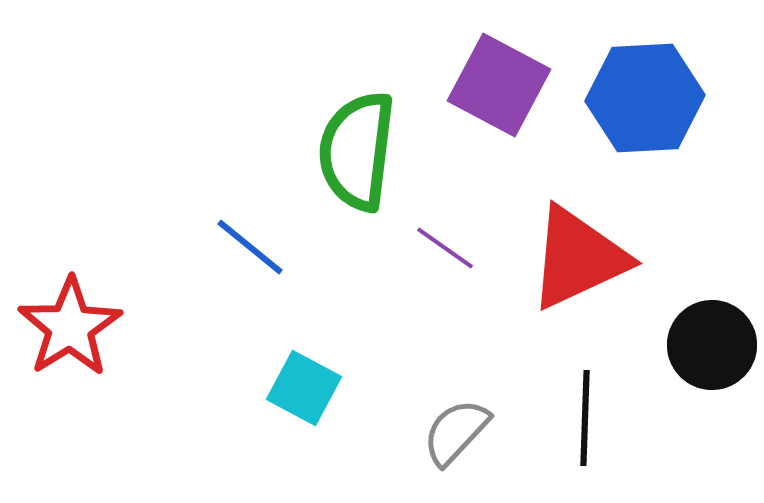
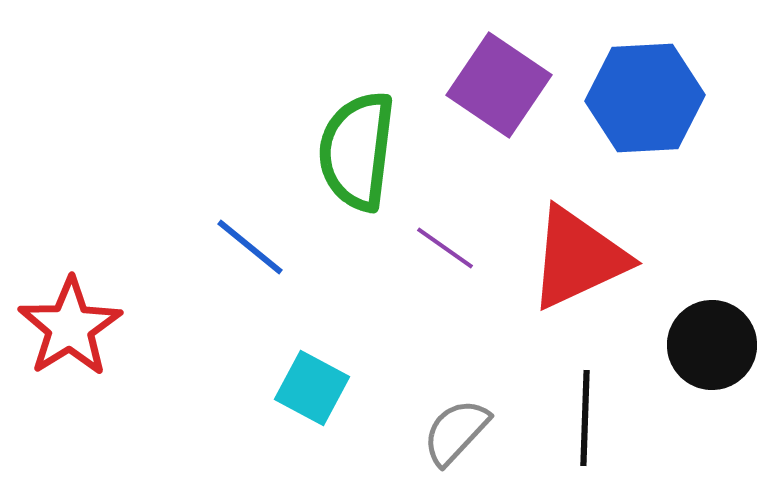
purple square: rotated 6 degrees clockwise
cyan square: moved 8 px right
